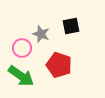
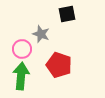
black square: moved 4 px left, 12 px up
pink circle: moved 1 px down
green arrow: rotated 120 degrees counterclockwise
